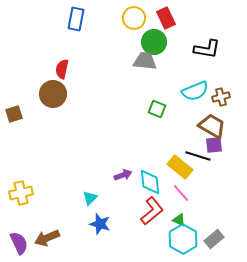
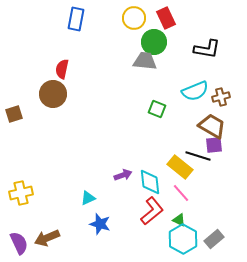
cyan triangle: moved 2 px left; rotated 21 degrees clockwise
